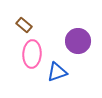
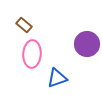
purple circle: moved 9 px right, 3 px down
blue triangle: moved 6 px down
